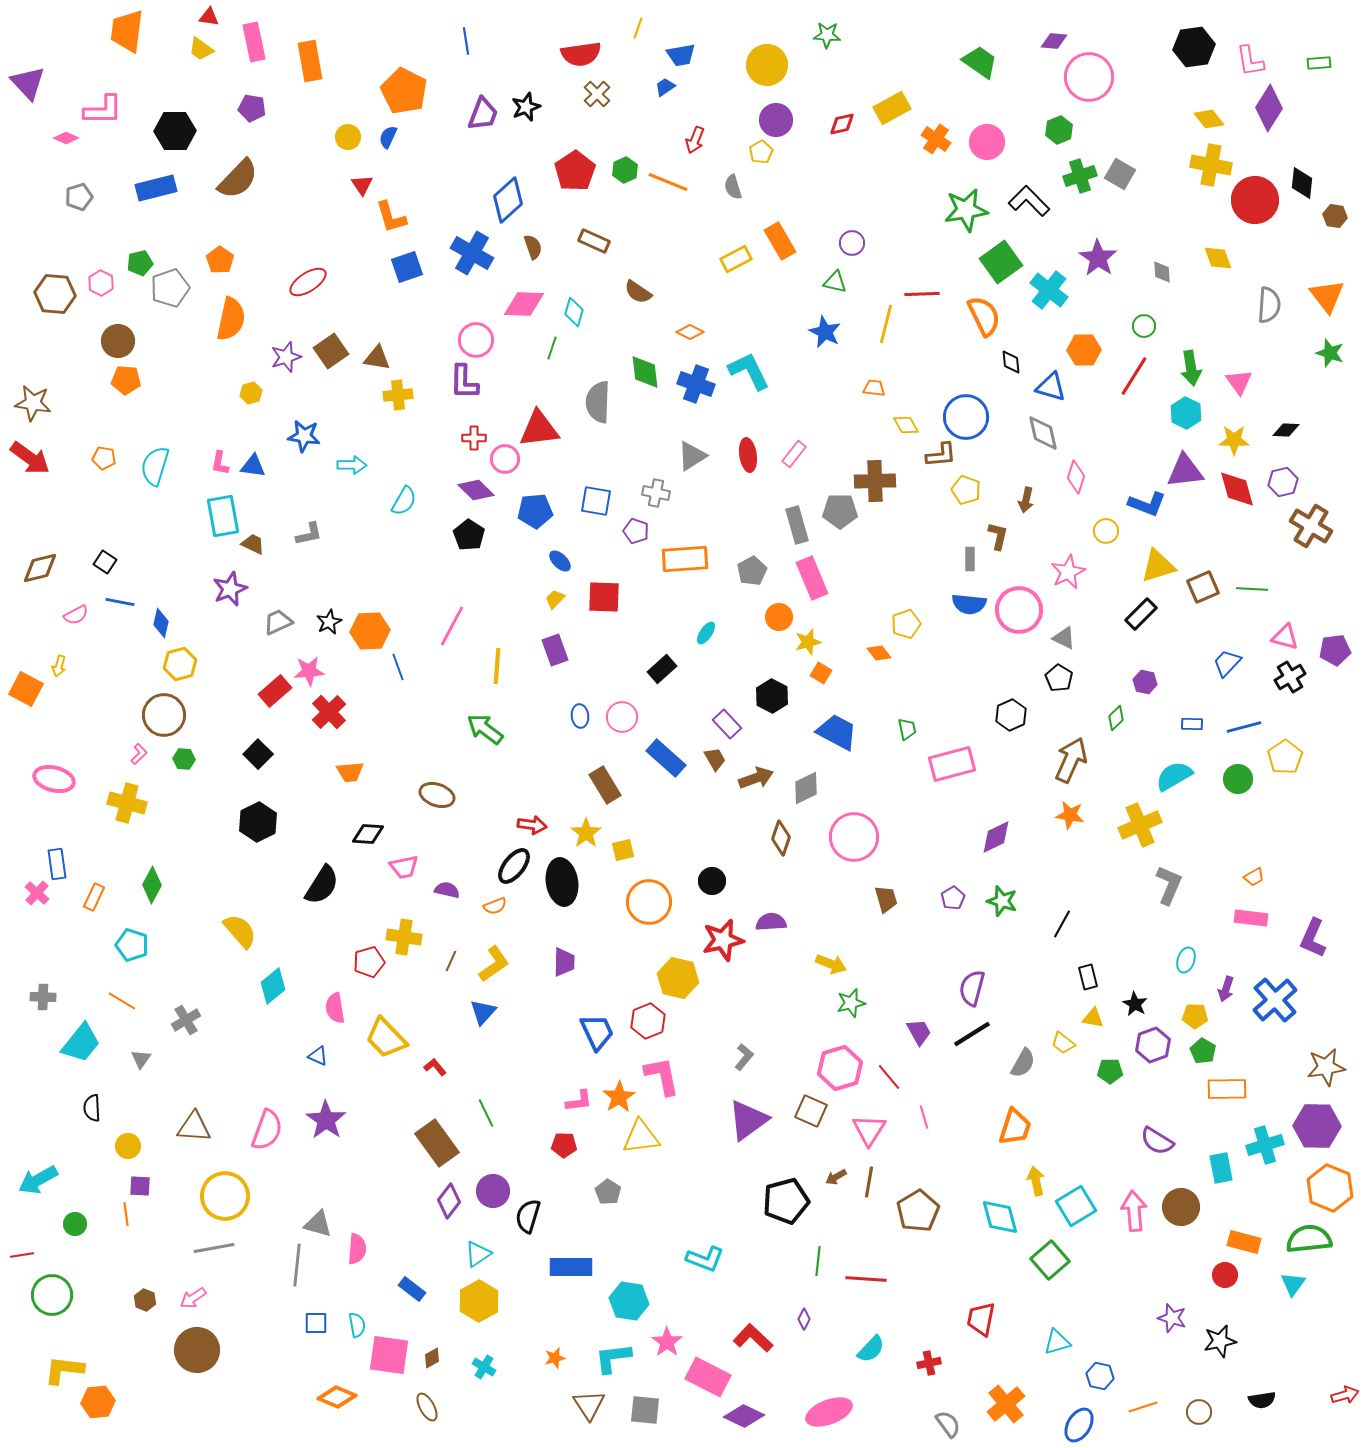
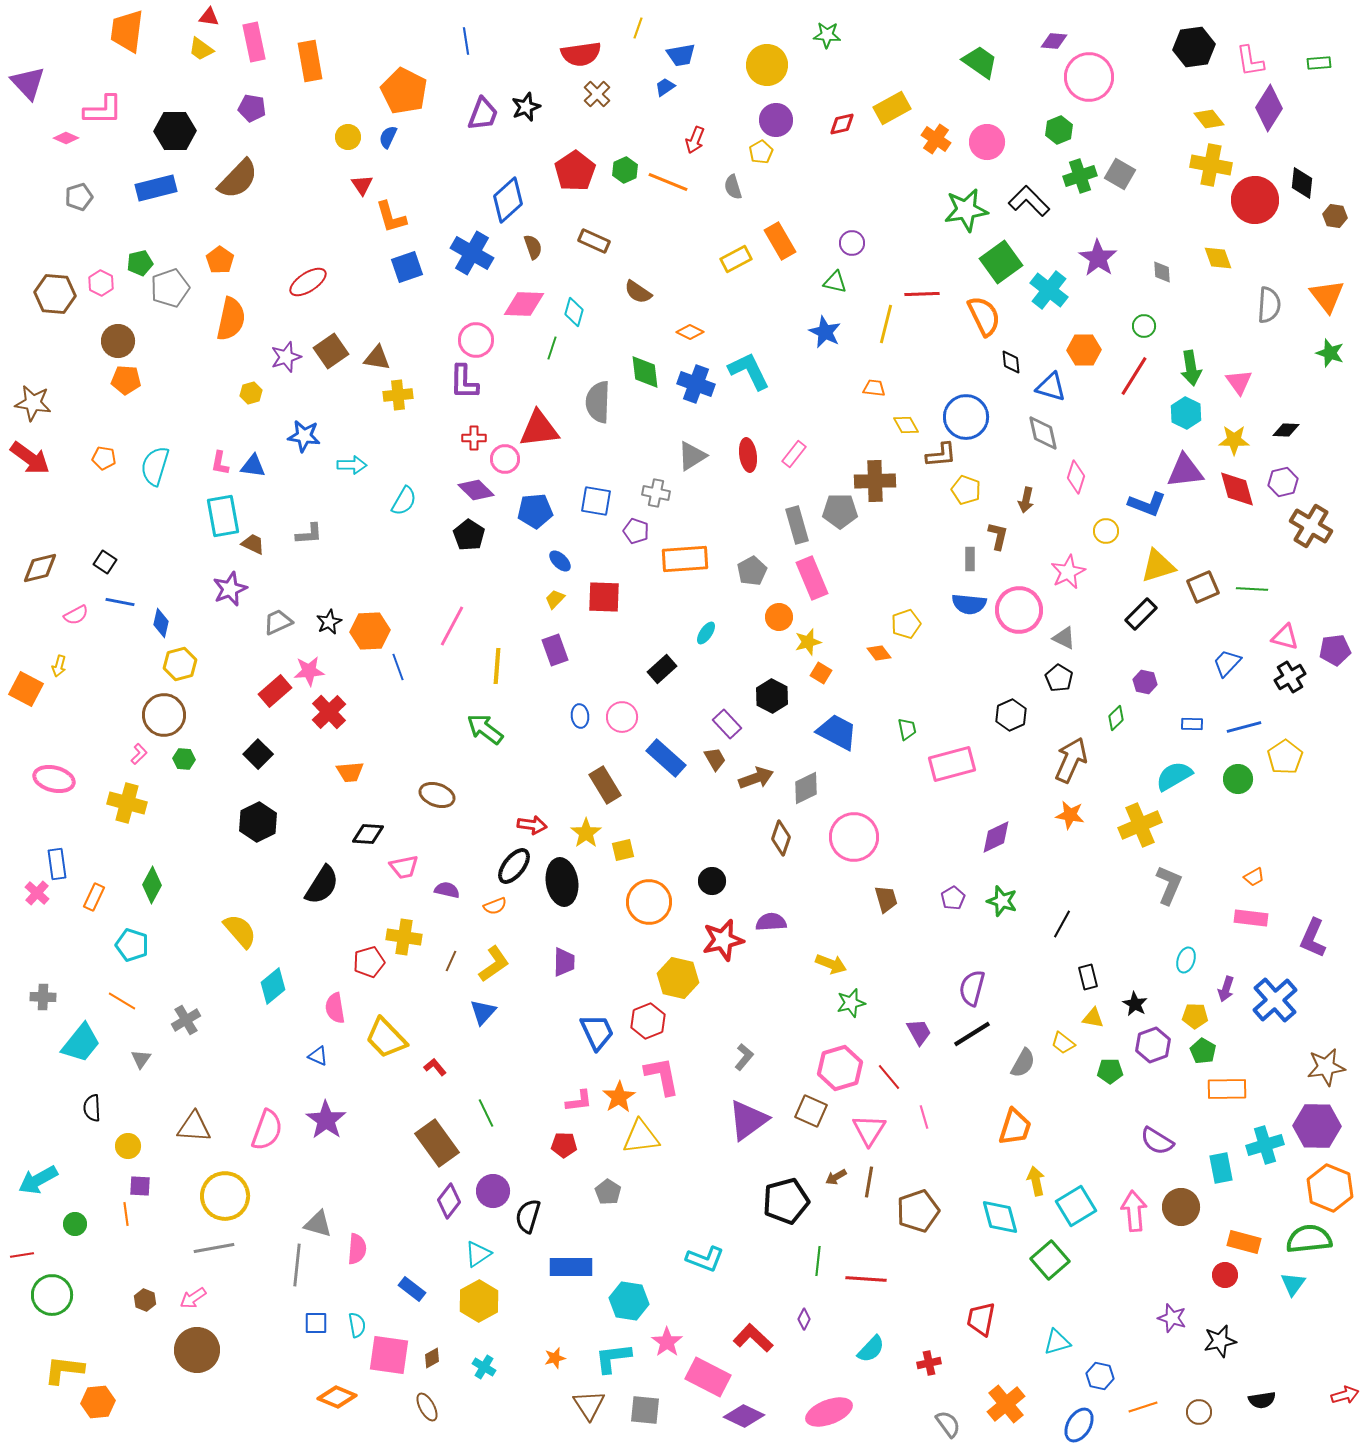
gray L-shape at (309, 534): rotated 8 degrees clockwise
brown pentagon at (918, 1211): rotated 12 degrees clockwise
